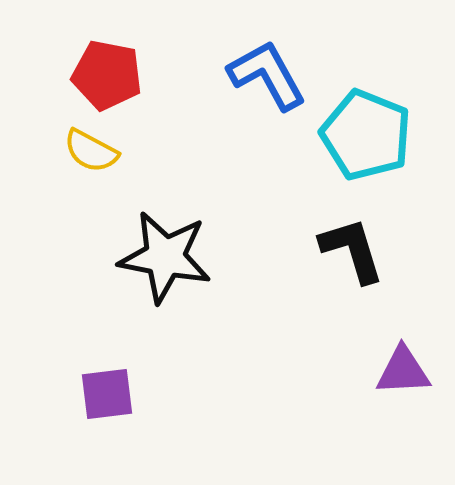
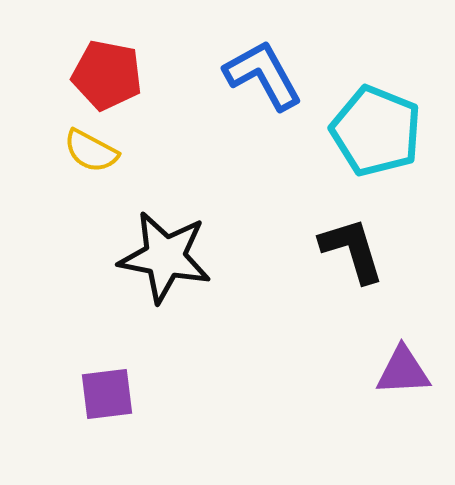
blue L-shape: moved 4 px left
cyan pentagon: moved 10 px right, 4 px up
